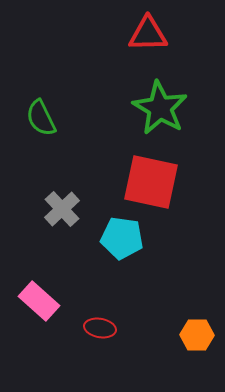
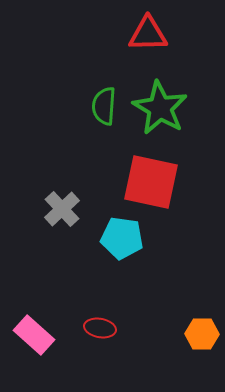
green semicircle: moved 63 px right, 12 px up; rotated 30 degrees clockwise
pink rectangle: moved 5 px left, 34 px down
orange hexagon: moved 5 px right, 1 px up
